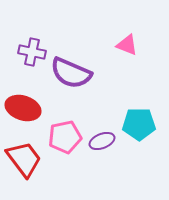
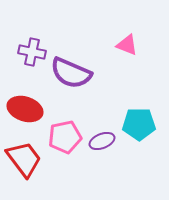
red ellipse: moved 2 px right, 1 px down
